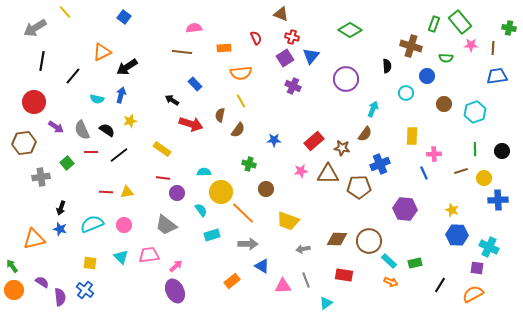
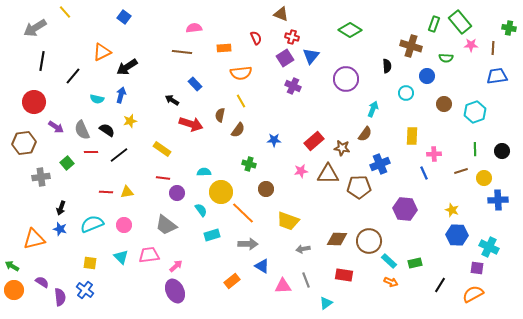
green arrow at (12, 266): rotated 24 degrees counterclockwise
